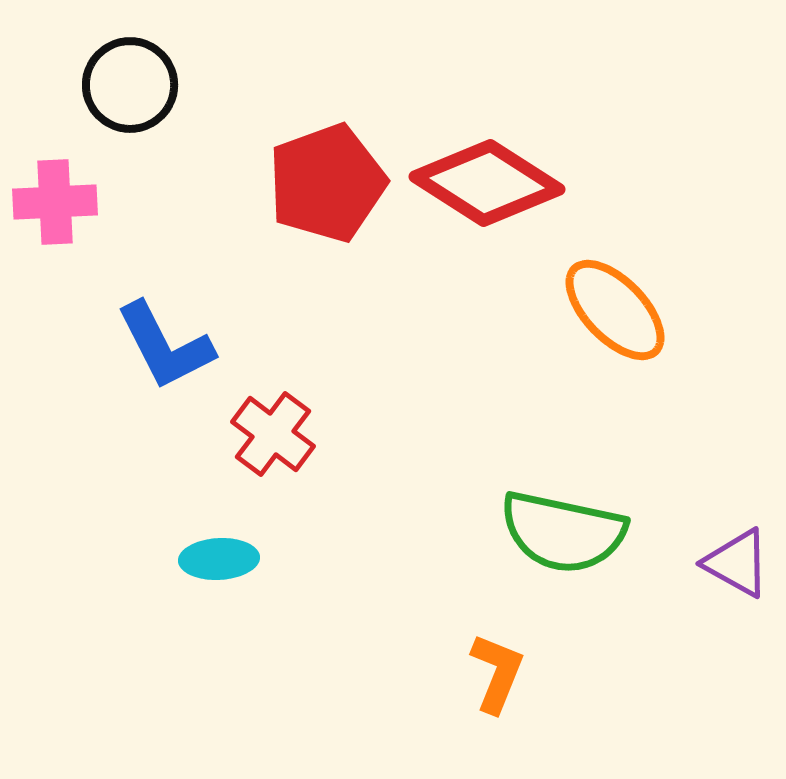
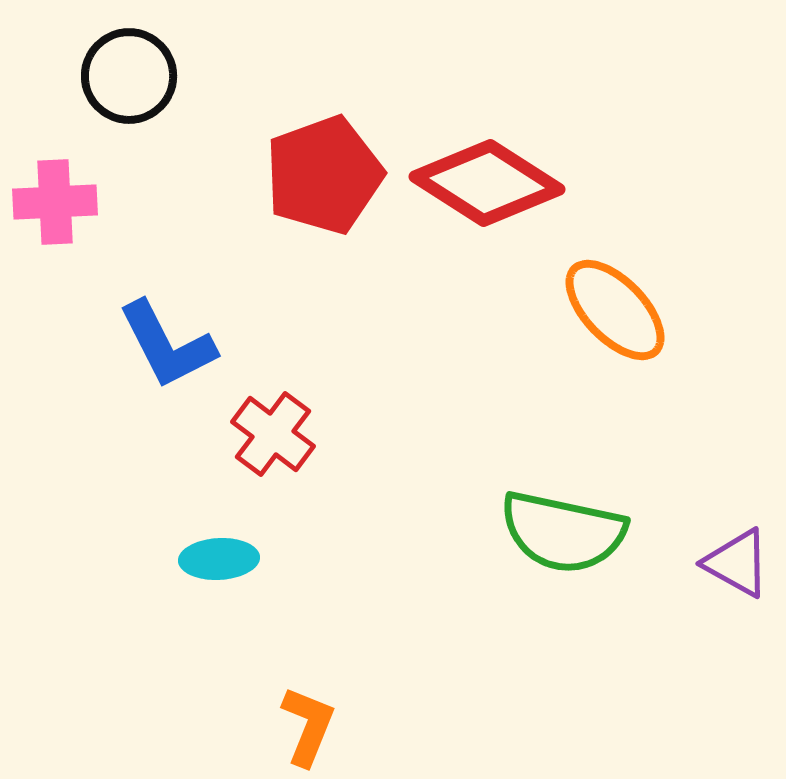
black circle: moved 1 px left, 9 px up
red pentagon: moved 3 px left, 8 px up
blue L-shape: moved 2 px right, 1 px up
orange L-shape: moved 189 px left, 53 px down
